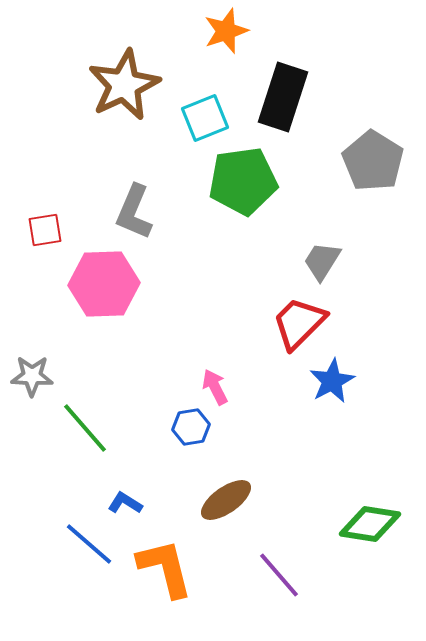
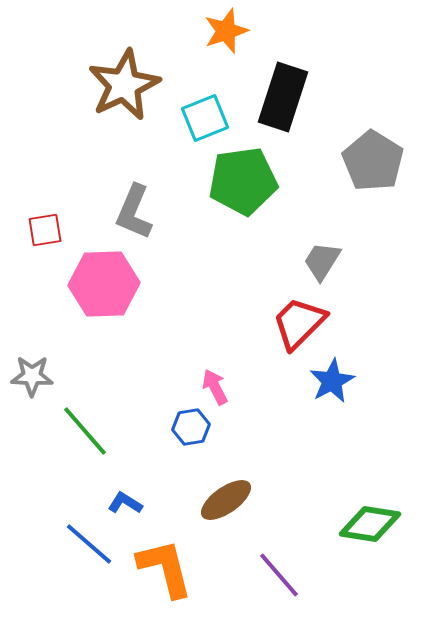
green line: moved 3 px down
